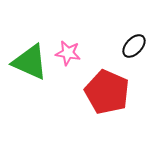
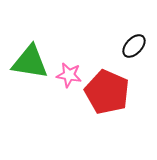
pink star: moved 1 px right, 22 px down
green triangle: rotated 15 degrees counterclockwise
